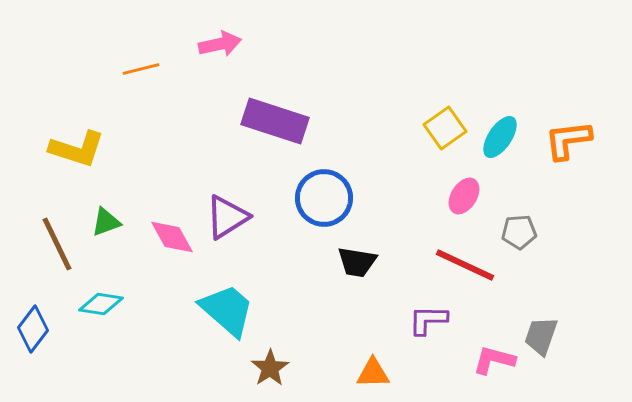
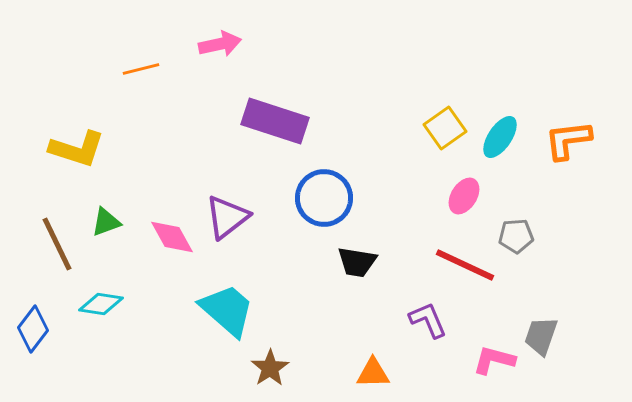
purple triangle: rotated 6 degrees counterclockwise
gray pentagon: moved 3 px left, 4 px down
purple L-shape: rotated 66 degrees clockwise
